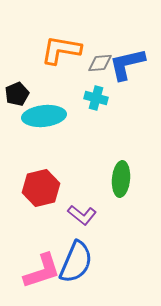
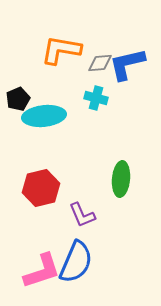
black pentagon: moved 1 px right, 5 px down
purple L-shape: rotated 28 degrees clockwise
